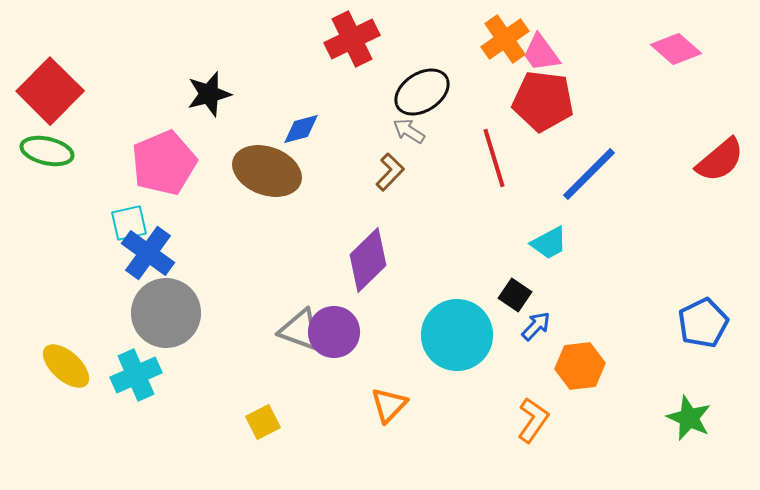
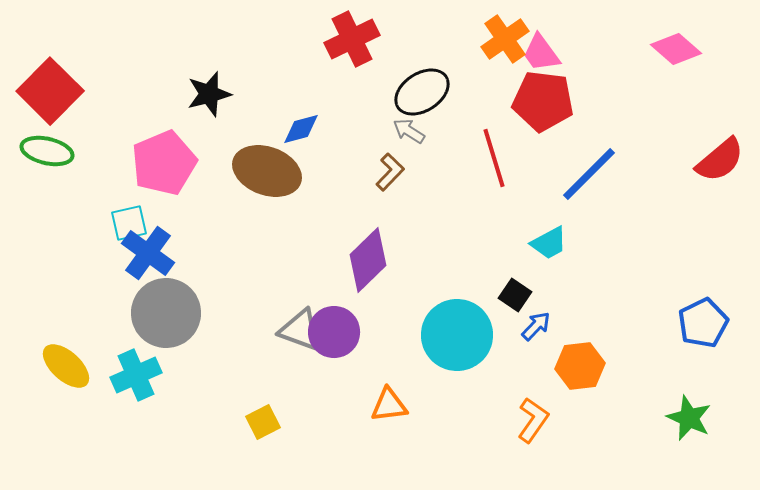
orange triangle: rotated 39 degrees clockwise
